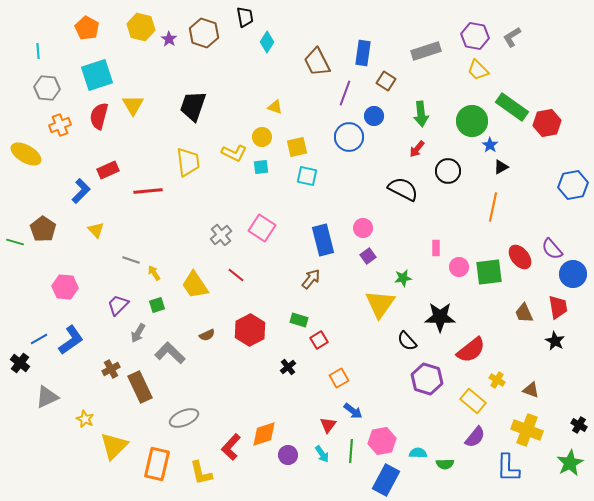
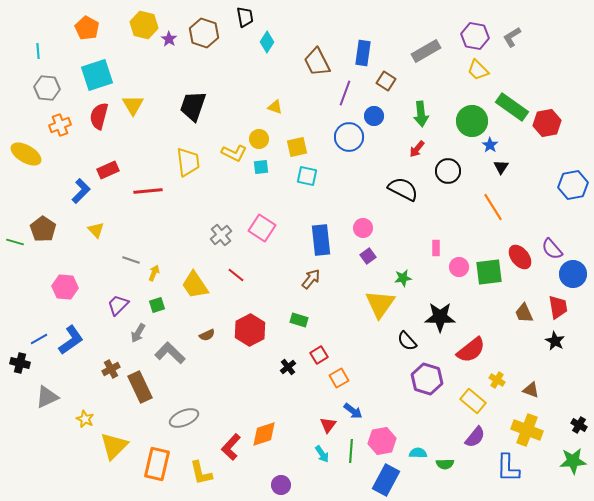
yellow hexagon at (141, 27): moved 3 px right, 2 px up
gray rectangle at (426, 51): rotated 12 degrees counterclockwise
yellow circle at (262, 137): moved 3 px left, 2 px down
black triangle at (501, 167): rotated 28 degrees counterclockwise
orange line at (493, 207): rotated 44 degrees counterclockwise
blue rectangle at (323, 240): moved 2 px left; rotated 8 degrees clockwise
yellow arrow at (154, 273): rotated 56 degrees clockwise
red square at (319, 340): moved 15 px down
black cross at (20, 363): rotated 24 degrees counterclockwise
purple circle at (288, 455): moved 7 px left, 30 px down
green star at (570, 463): moved 3 px right, 2 px up; rotated 24 degrees clockwise
